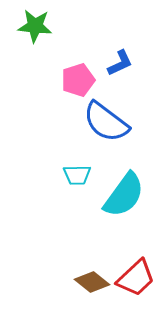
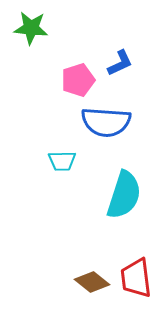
green star: moved 4 px left, 2 px down
blue semicircle: rotated 33 degrees counterclockwise
cyan trapezoid: moved 15 px left, 14 px up
cyan semicircle: rotated 18 degrees counterclockwise
red trapezoid: rotated 126 degrees clockwise
